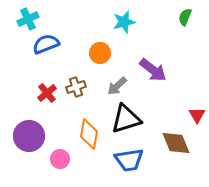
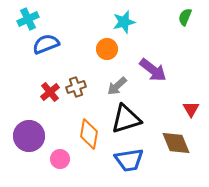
orange circle: moved 7 px right, 4 px up
red cross: moved 3 px right, 1 px up
red triangle: moved 6 px left, 6 px up
